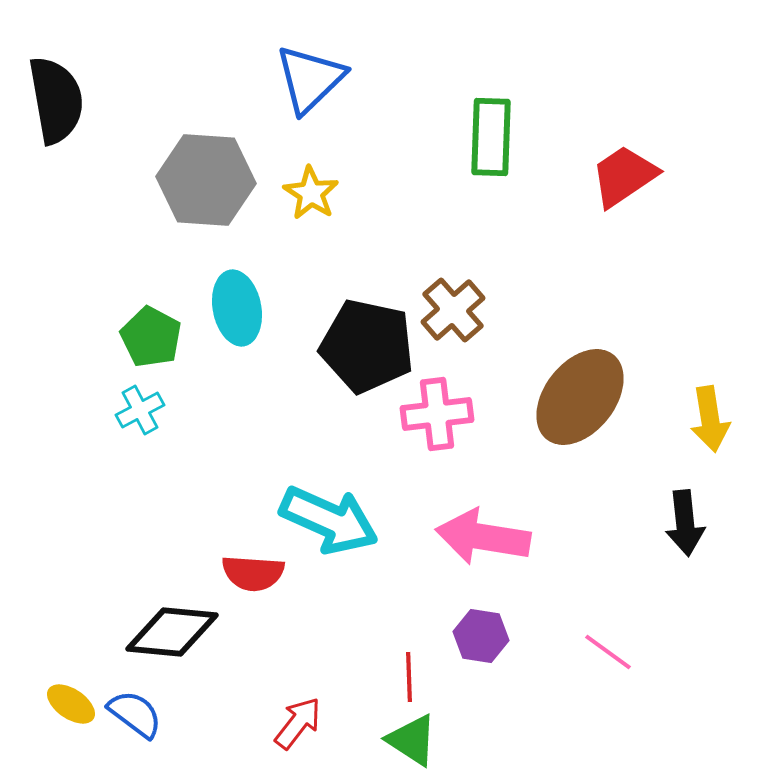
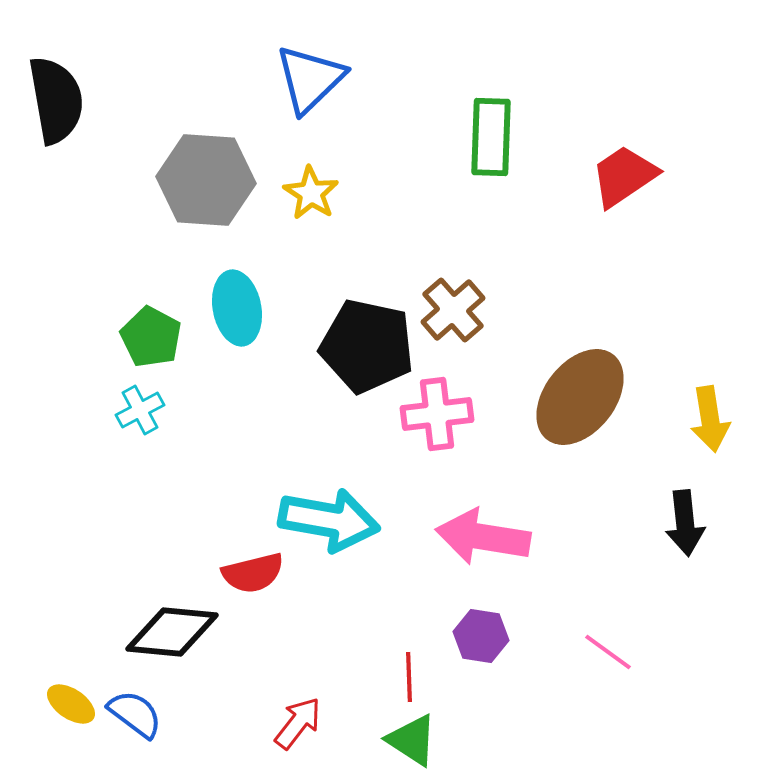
cyan arrow: rotated 14 degrees counterclockwise
red semicircle: rotated 18 degrees counterclockwise
